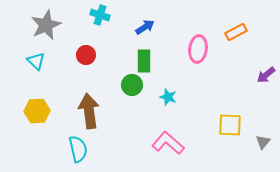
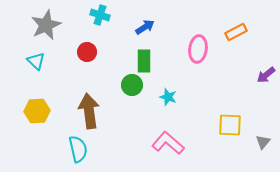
red circle: moved 1 px right, 3 px up
